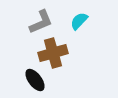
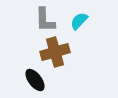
gray L-shape: moved 4 px right, 2 px up; rotated 112 degrees clockwise
brown cross: moved 2 px right, 1 px up
